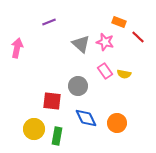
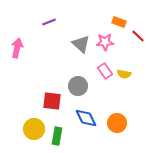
red line: moved 1 px up
pink star: rotated 18 degrees counterclockwise
